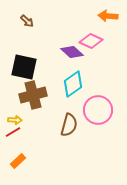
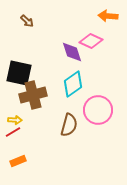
purple diamond: rotated 30 degrees clockwise
black square: moved 5 px left, 6 px down
orange rectangle: rotated 21 degrees clockwise
